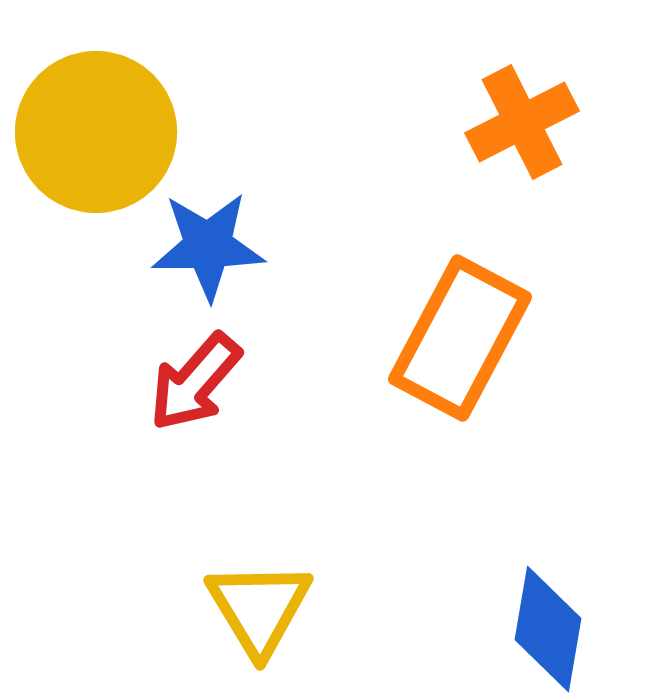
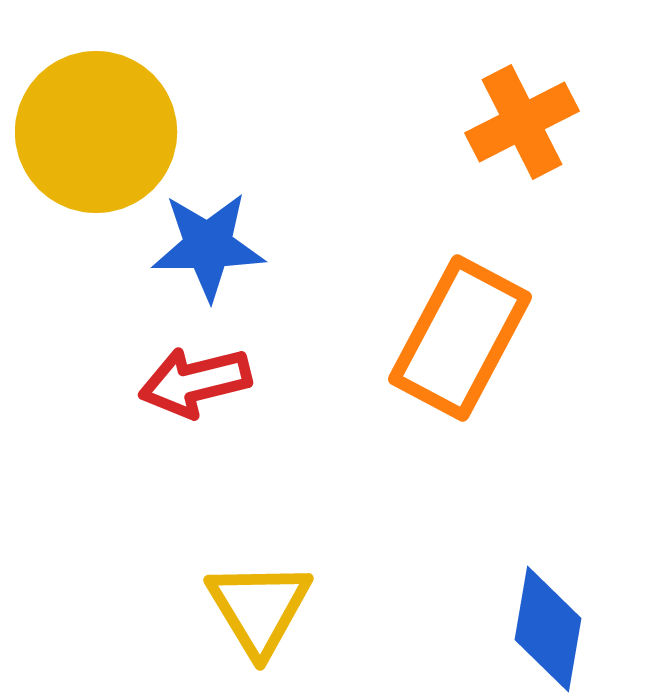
red arrow: rotated 35 degrees clockwise
